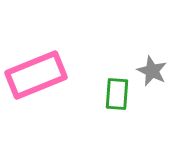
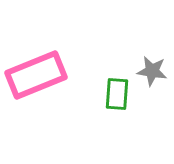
gray star: rotated 16 degrees counterclockwise
